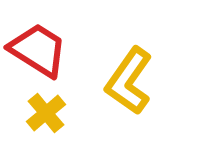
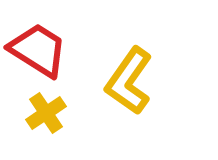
yellow cross: rotated 6 degrees clockwise
